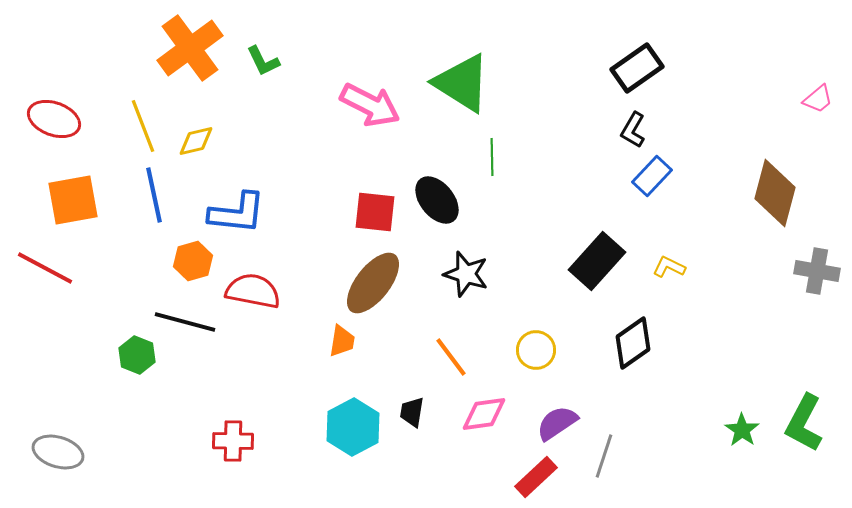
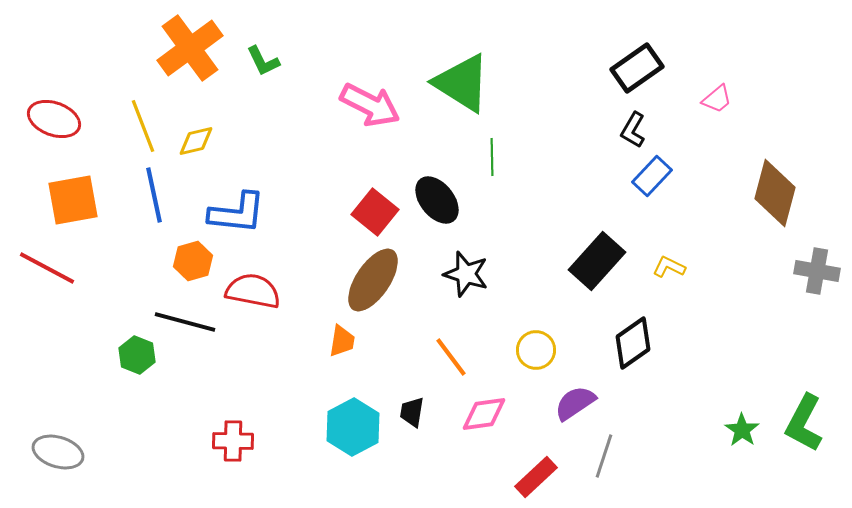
pink trapezoid at (818, 99): moved 101 px left
red square at (375, 212): rotated 33 degrees clockwise
red line at (45, 268): moved 2 px right
brown ellipse at (373, 283): moved 3 px up; rotated 4 degrees counterclockwise
purple semicircle at (557, 423): moved 18 px right, 20 px up
